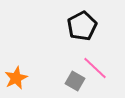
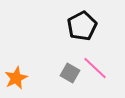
gray square: moved 5 px left, 8 px up
